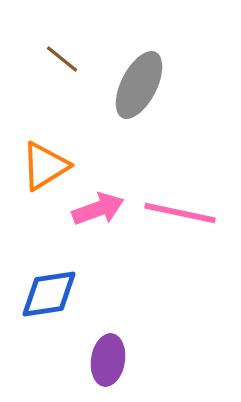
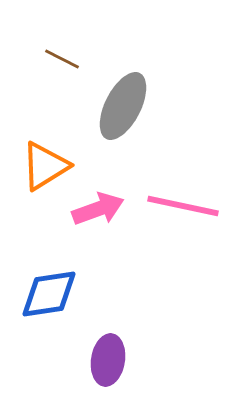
brown line: rotated 12 degrees counterclockwise
gray ellipse: moved 16 px left, 21 px down
pink line: moved 3 px right, 7 px up
